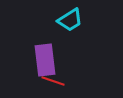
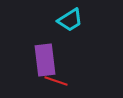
red line: moved 3 px right
